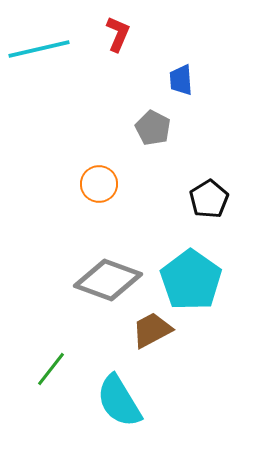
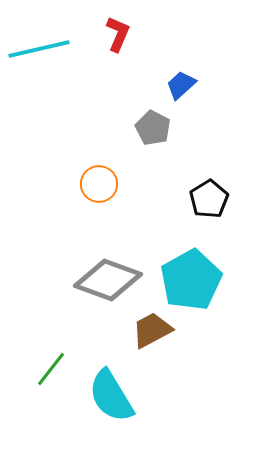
blue trapezoid: moved 5 px down; rotated 52 degrees clockwise
cyan pentagon: rotated 8 degrees clockwise
cyan semicircle: moved 8 px left, 5 px up
